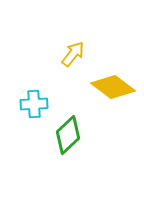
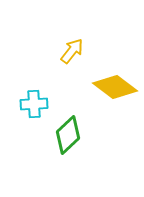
yellow arrow: moved 1 px left, 3 px up
yellow diamond: moved 2 px right
